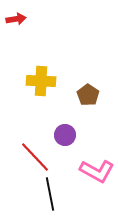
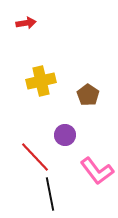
red arrow: moved 10 px right, 4 px down
yellow cross: rotated 16 degrees counterclockwise
pink L-shape: rotated 24 degrees clockwise
